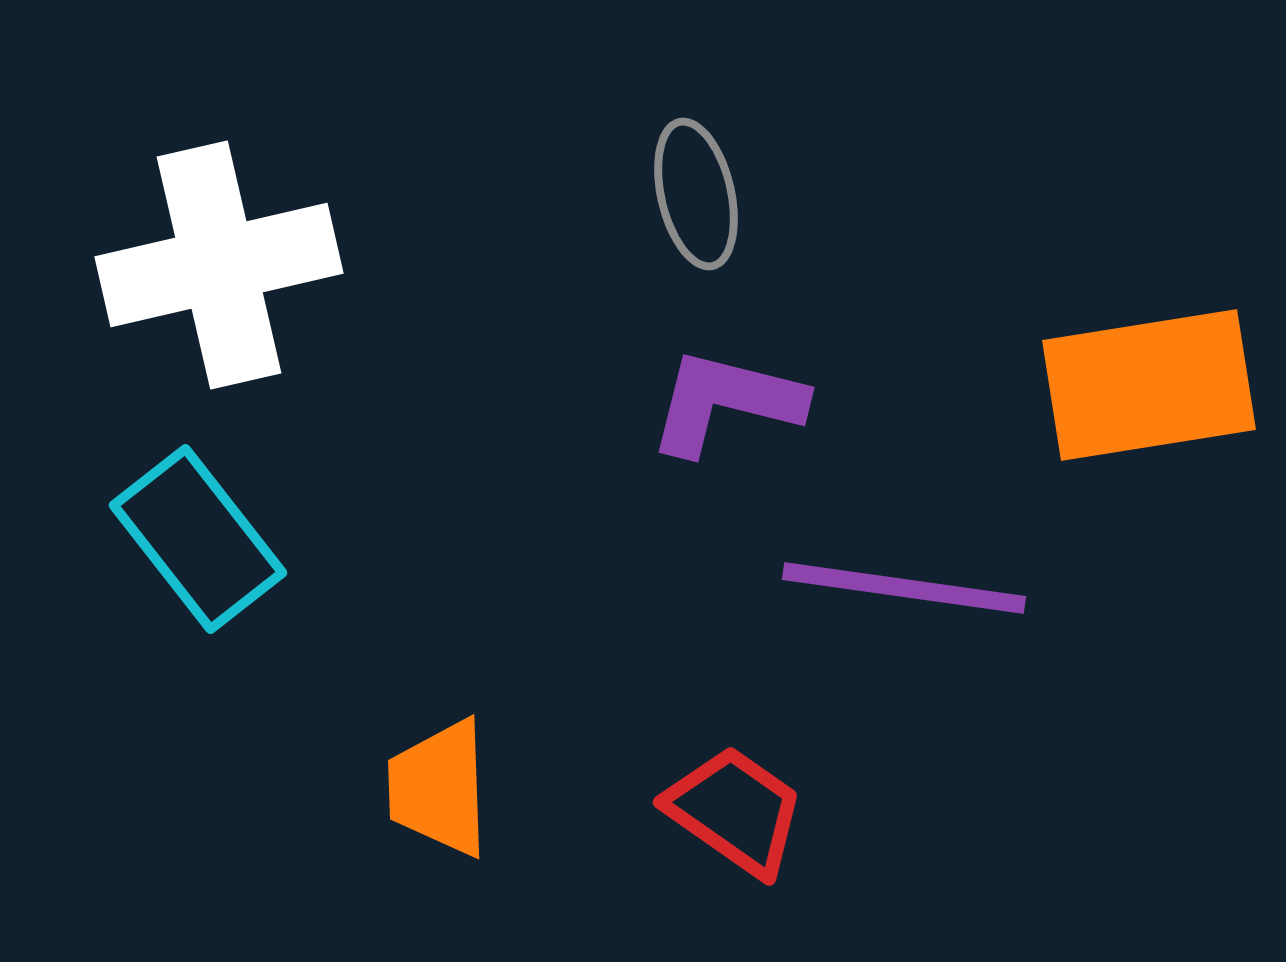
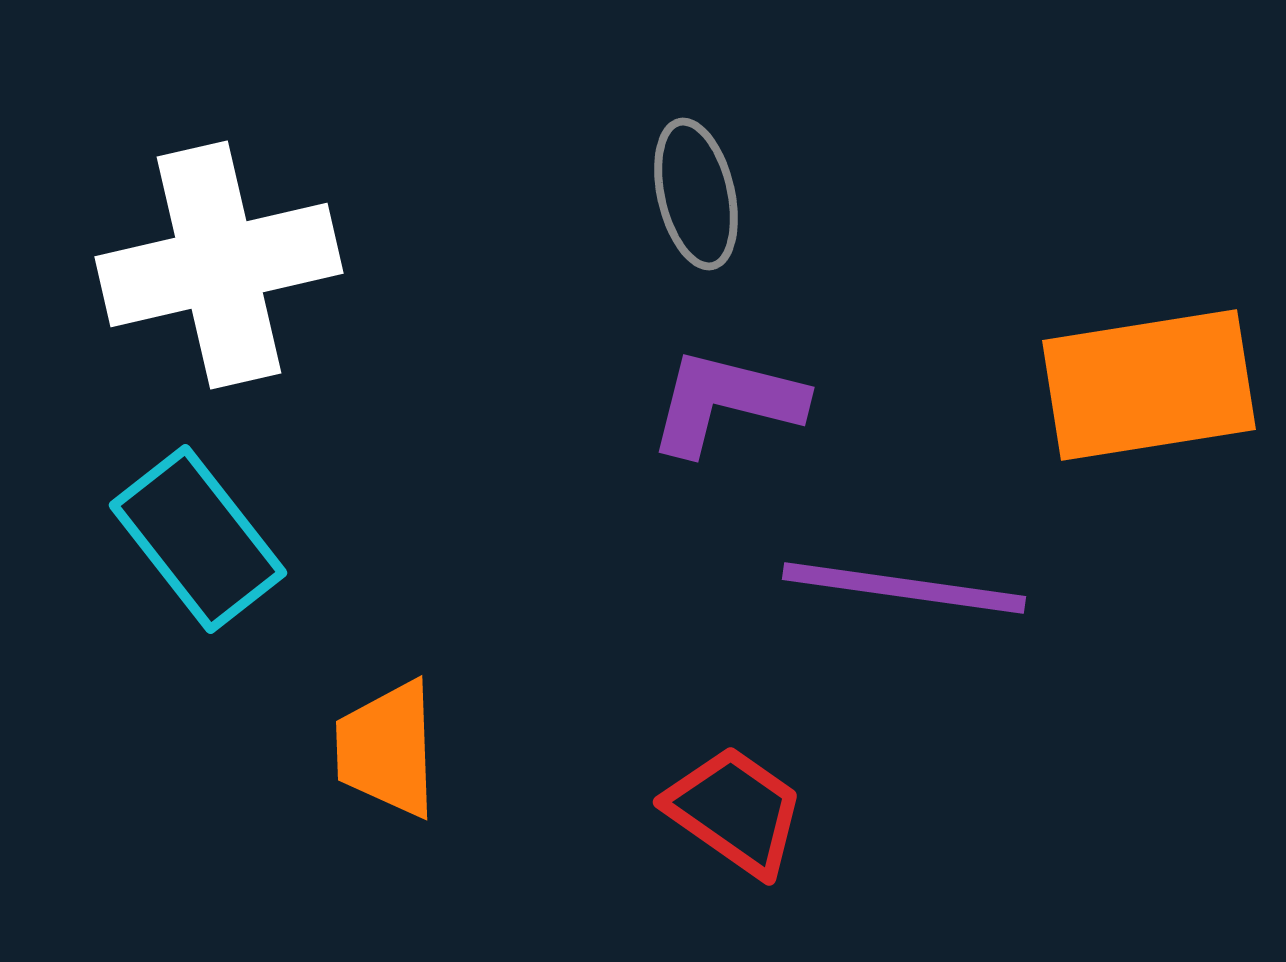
orange trapezoid: moved 52 px left, 39 px up
